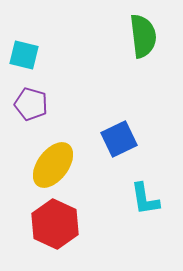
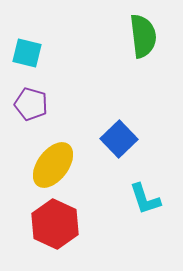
cyan square: moved 3 px right, 2 px up
blue square: rotated 18 degrees counterclockwise
cyan L-shape: rotated 9 degrees counterclockwise
